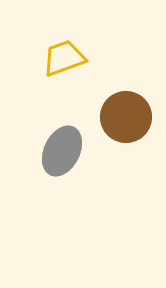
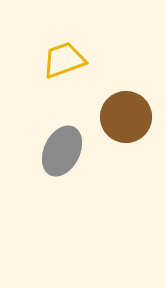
yellow trapezoid: moved 2 px down
